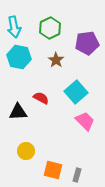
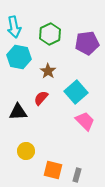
green hexagon: moved 6 px down
brown star: moved 8 px left, 11 px down
red semicircle: rotated 77 degrees counterclockwise
